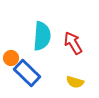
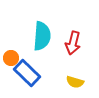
red arrow: rotated 135 degrees counterclockwise
